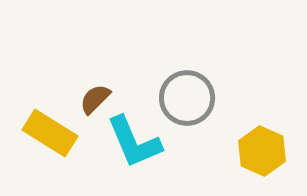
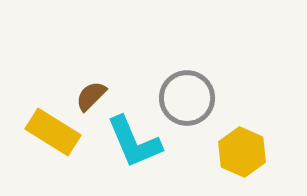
brown semicircle: moved 4 px left, 3 px up
yellow rectangle: moved 3 px right, 1 px up
yellow hexagon: moved 20 px left, 1 px down
